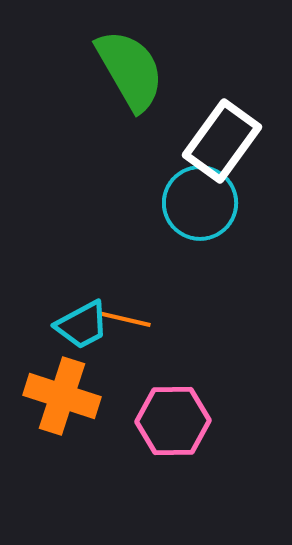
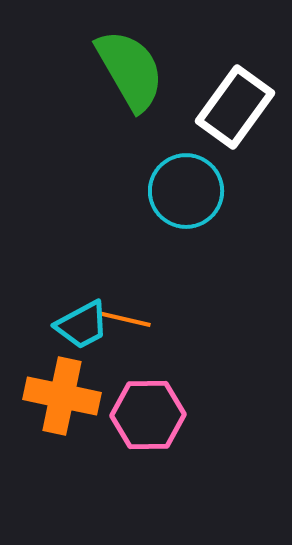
white rectangle: moved 13 px right, 34 px up
cyan circle: moved 14 px left, 12 px up
orange cross: rotated 6 degrees counterclockwise
pink hexagon: moved 25 px left, 6 px up
